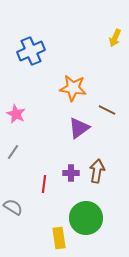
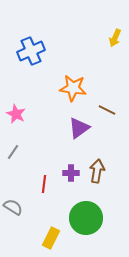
yellow rectangle: moved 8 px left; rotated 35 degrees clockwise
